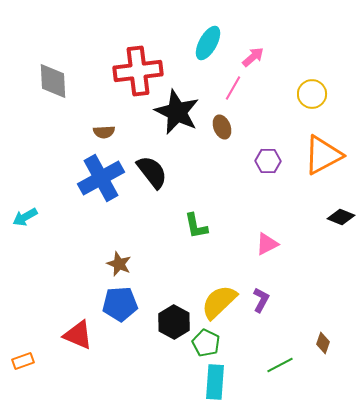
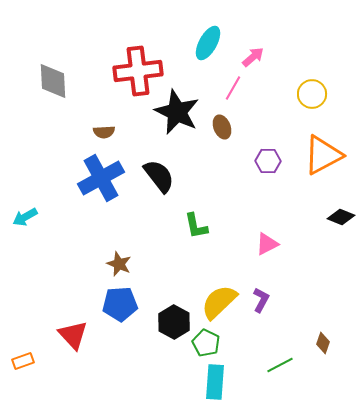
black semicircle: moved 7 px right, 4 px down
red triangle: moved 5 px left; rotated 24 degrees clockwise
